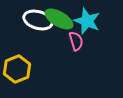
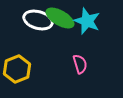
green ellipse: moved 1 px right, 1 px up
pink semicircle: moved 4 px right, 23 px down
